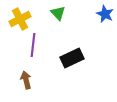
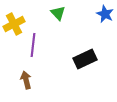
yellow cross: moved 6 px left, 5 px down
black rectangle: moved 13 px right, 1 px down
